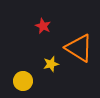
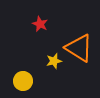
red star: moved 3 px left, 2 px up
yellow star: moved 3 px right, 3 px up
